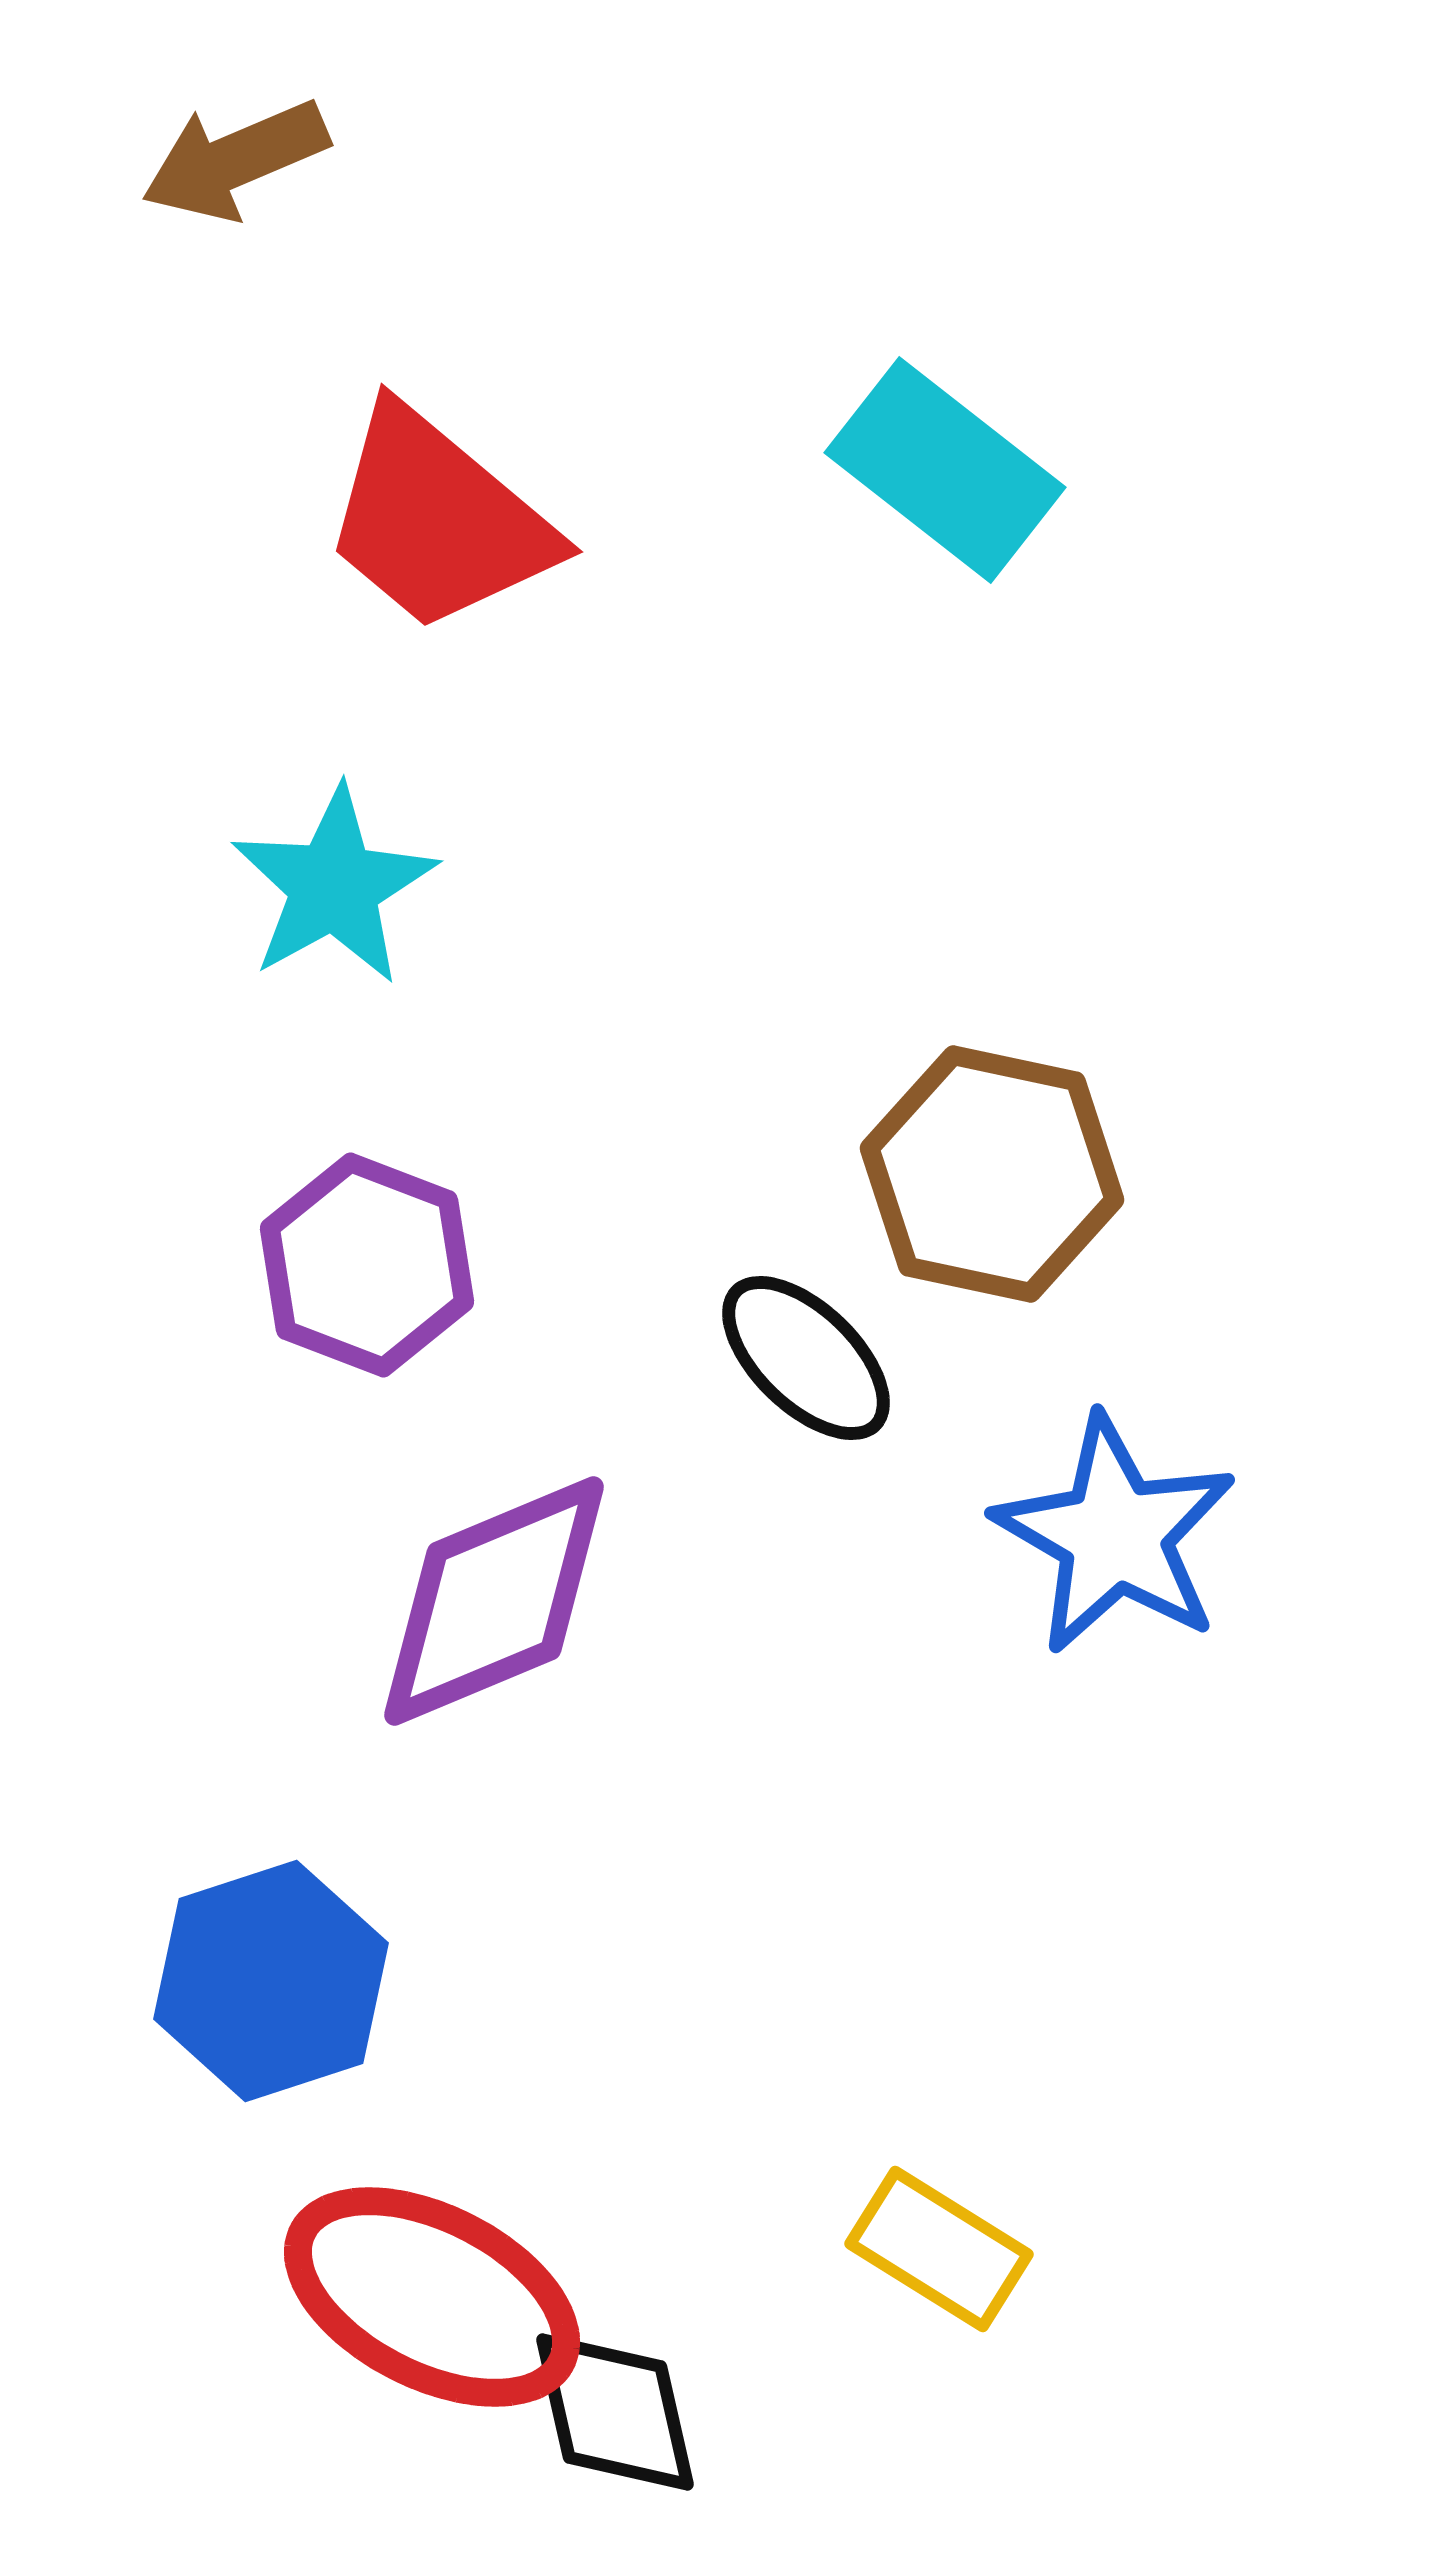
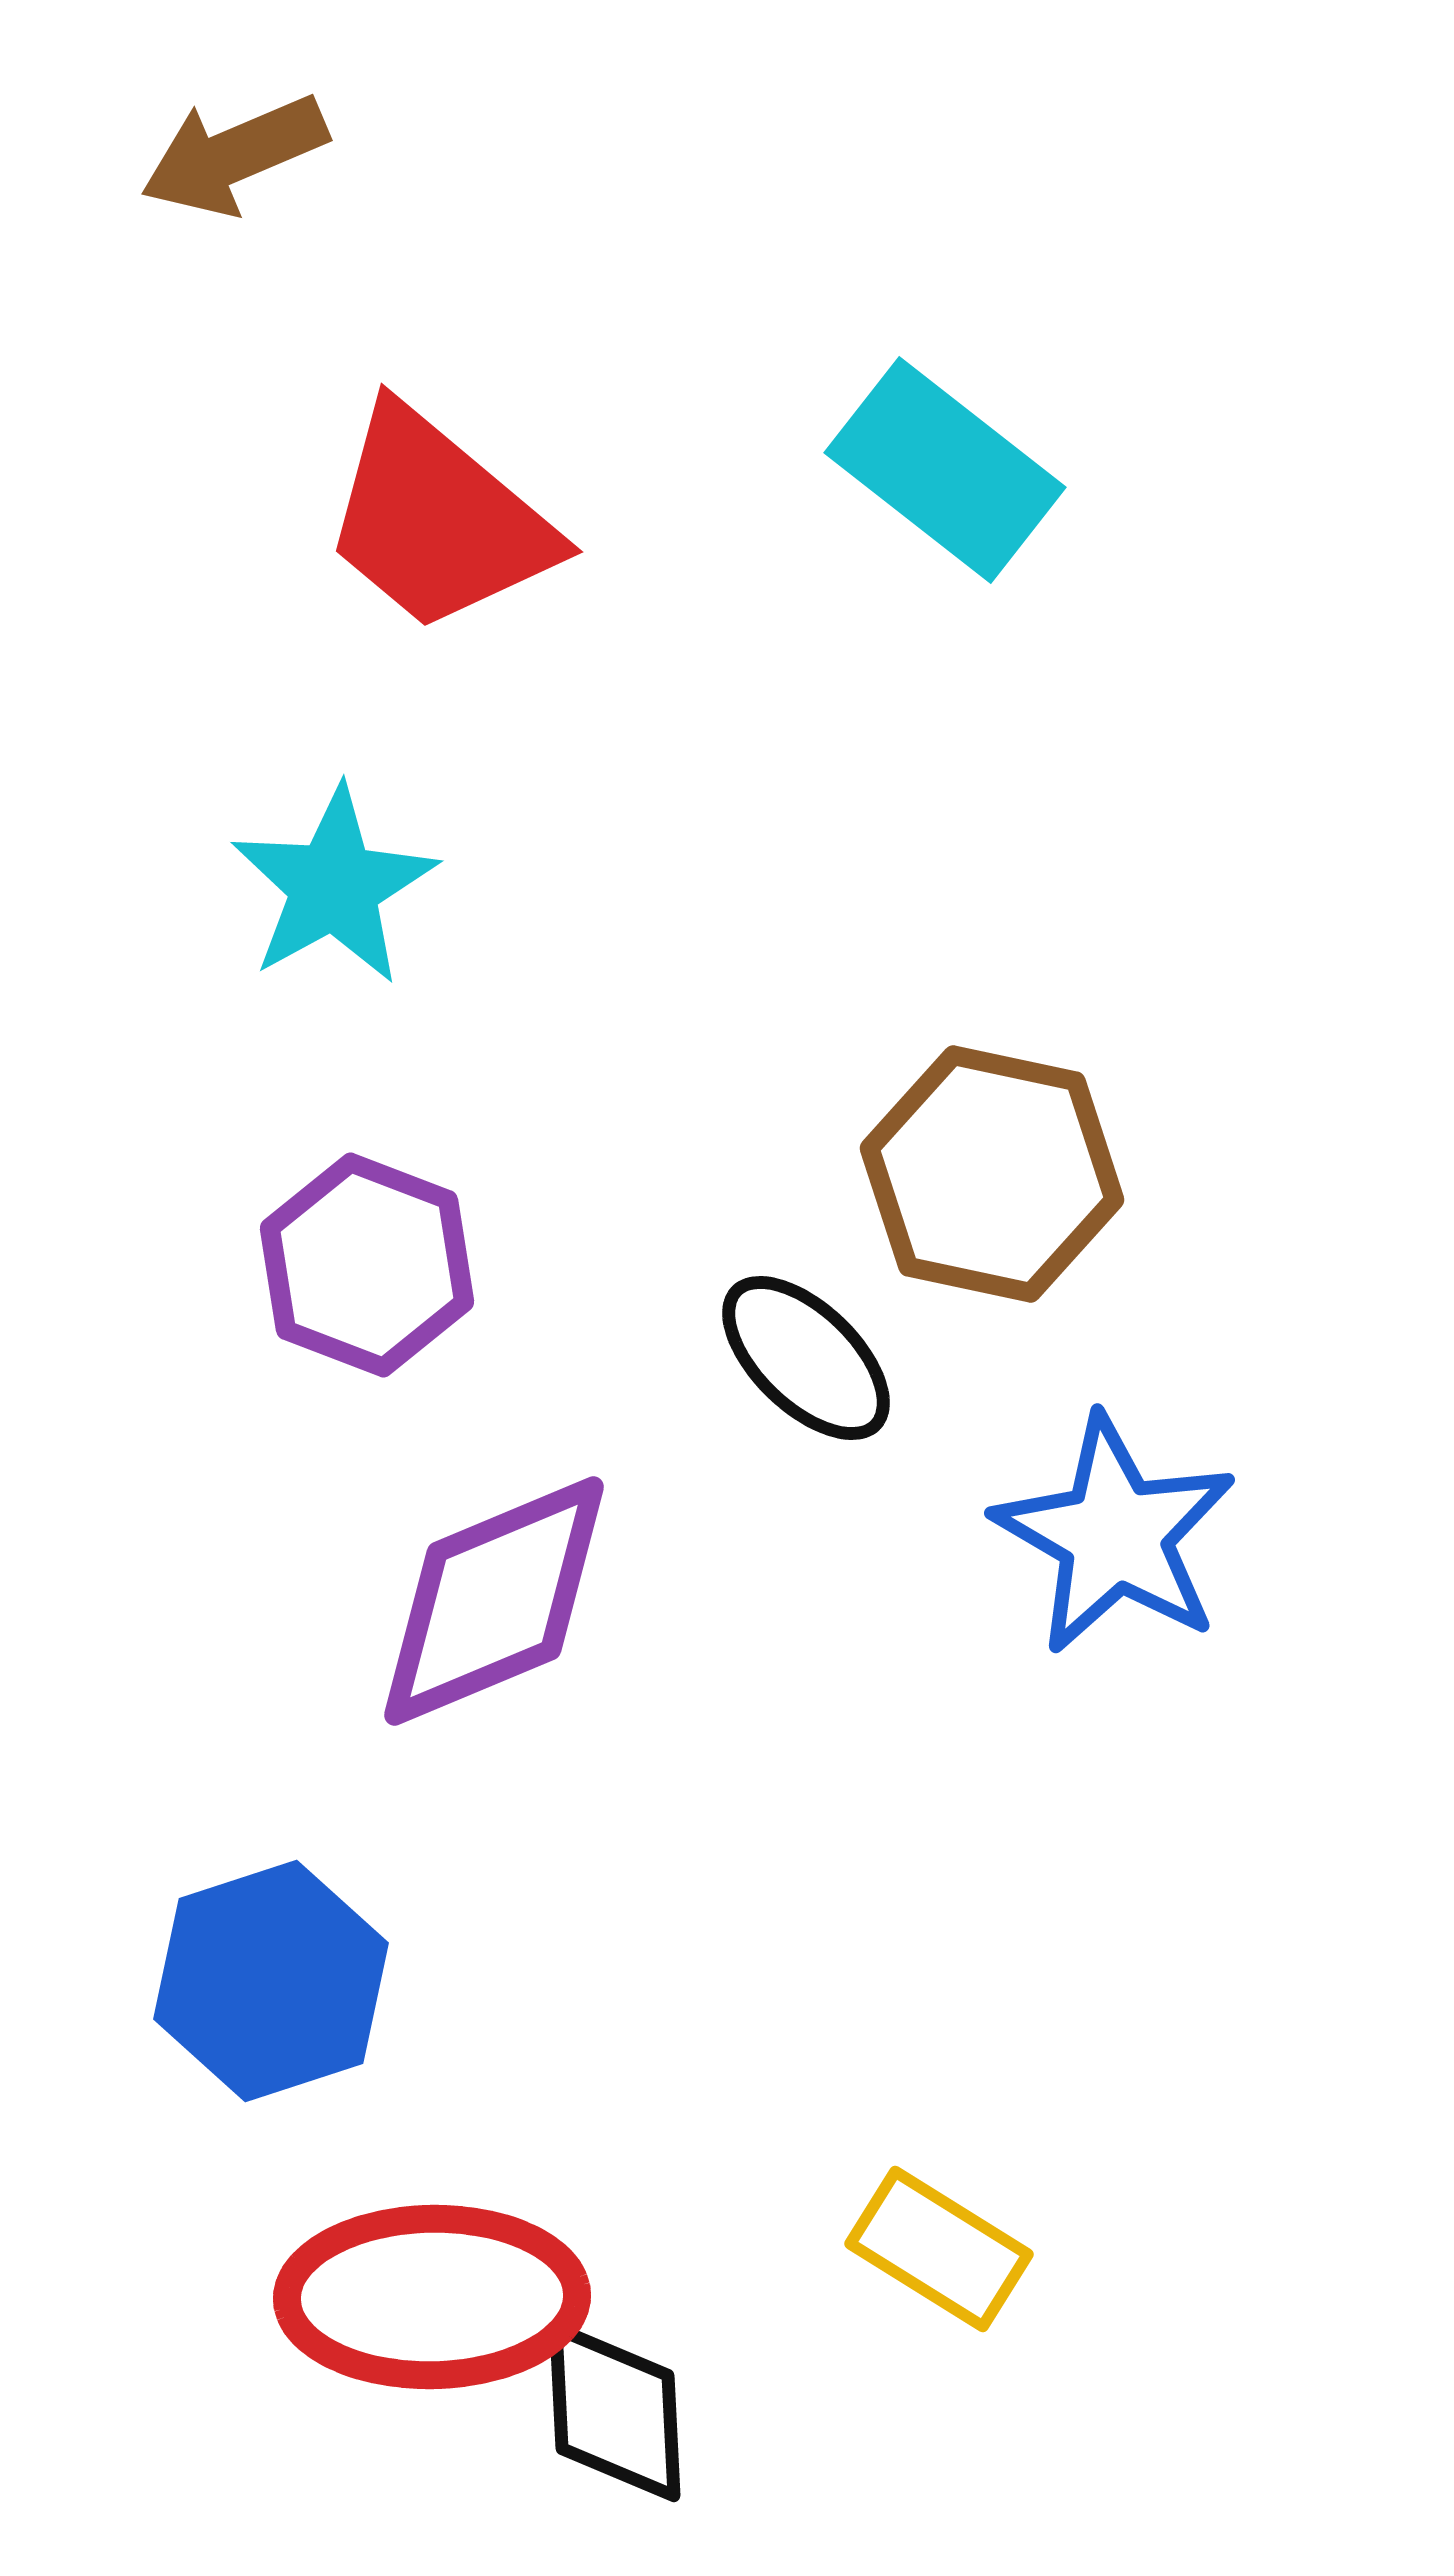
brown arrow: moved 1 px left, 5 px up
red ellipse: rotated 28 degrees counterclockwise
black diamond: rotated 10 degrees clockwise
